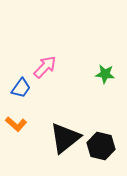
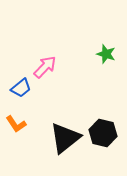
green star: moved 1 px right, 20 px up; rotated 12 degrees clockwise
blue trapezoid: rotated 15 degrees clockwise
orange L-shape: rotated 15 degrees clockwise
black hexagon: moved 2 px right, 13 px up
